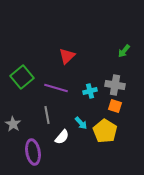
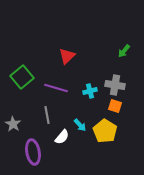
cyan arrow: moved 1 px left, 2 px down
